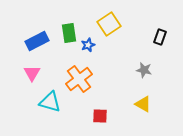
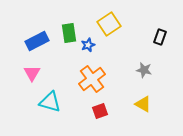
orange cross: moved 13 px right
red square: moved 5 px up; rotated 21 degrees counterclockwise
